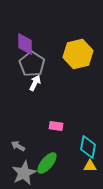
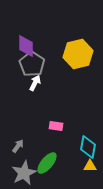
purple diamond: moved 1 px right, 2 px down
gray arrow: rotated 96 degrees clockwise
